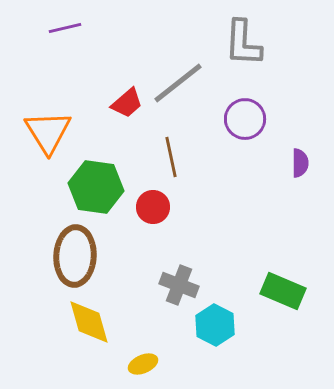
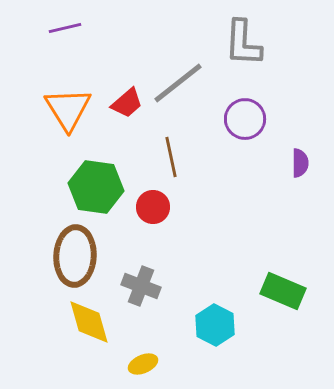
orange triangle: moved 20 px right, 23 px up
gray cross: moved 38 px left, 1 px down
